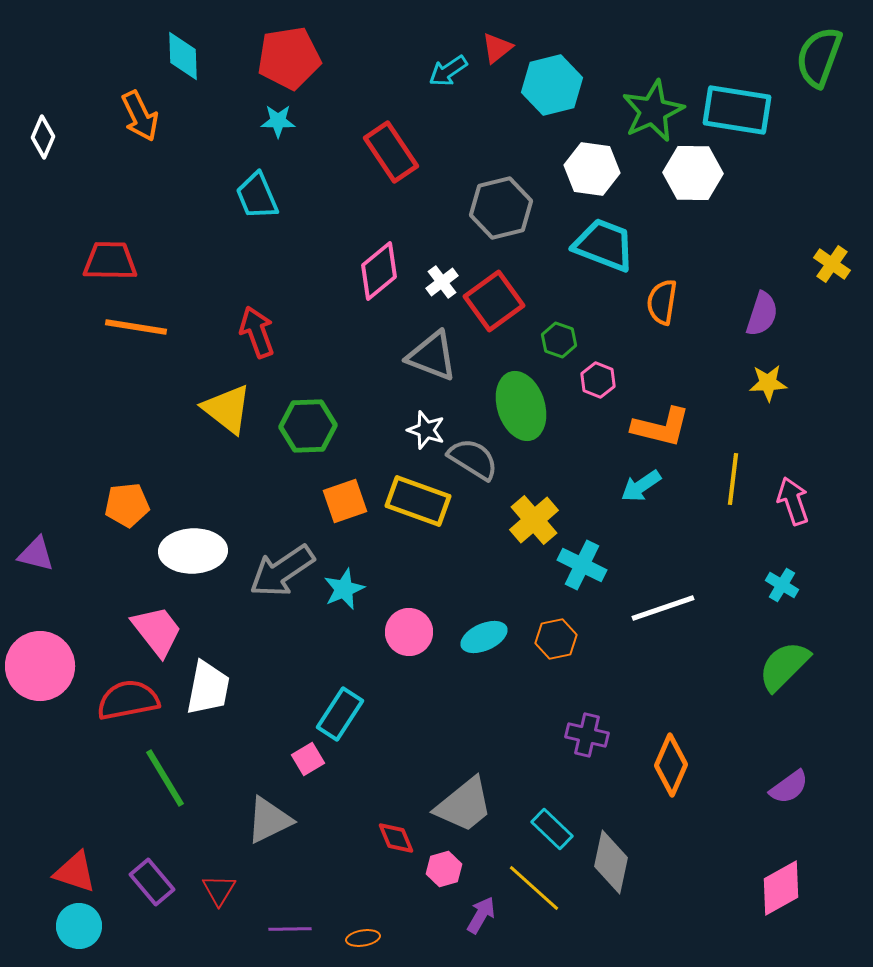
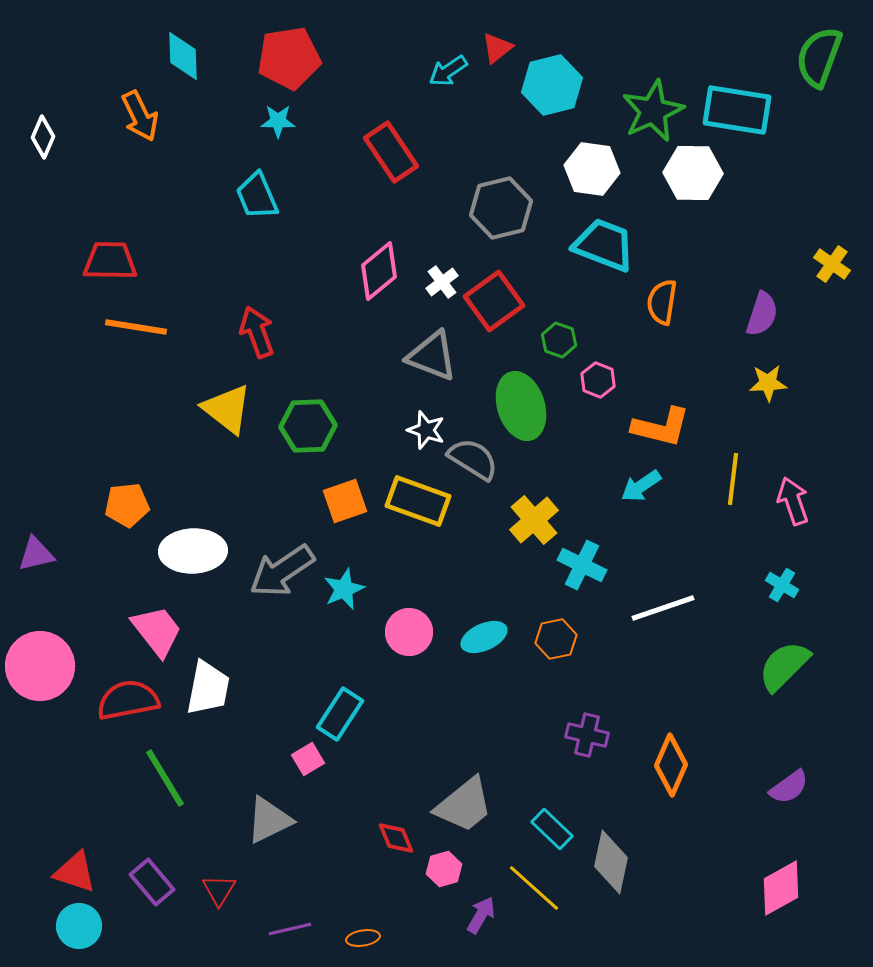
purple triangle at (36, 554): rotated 27 degrees counterclockwise
purple line at (290, 929): rotated 12 degrees counterclockwise
